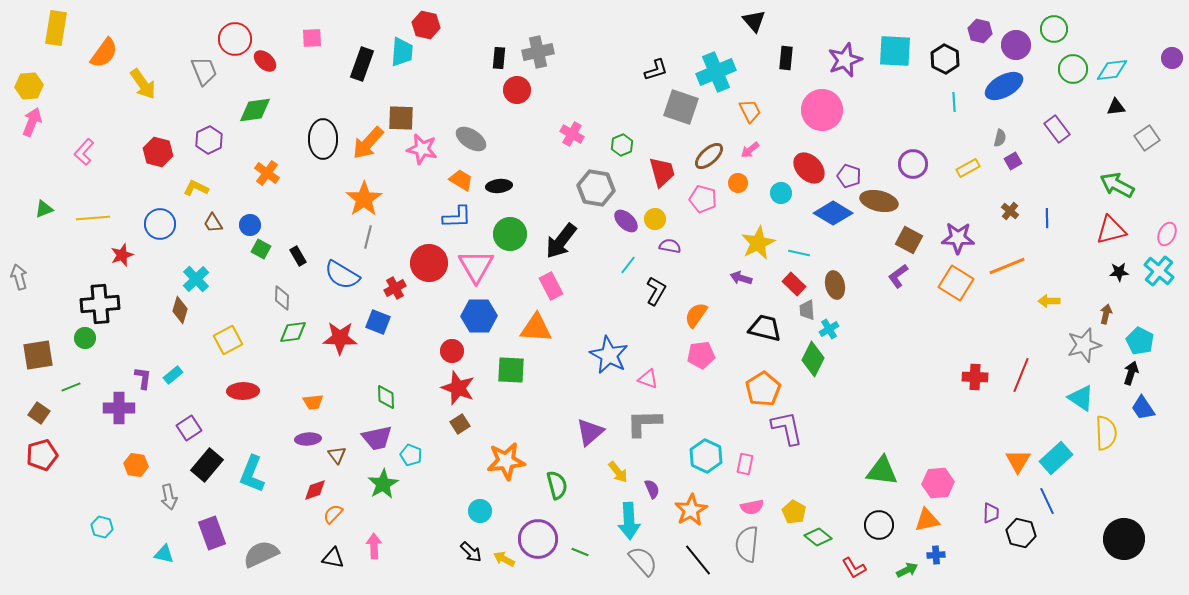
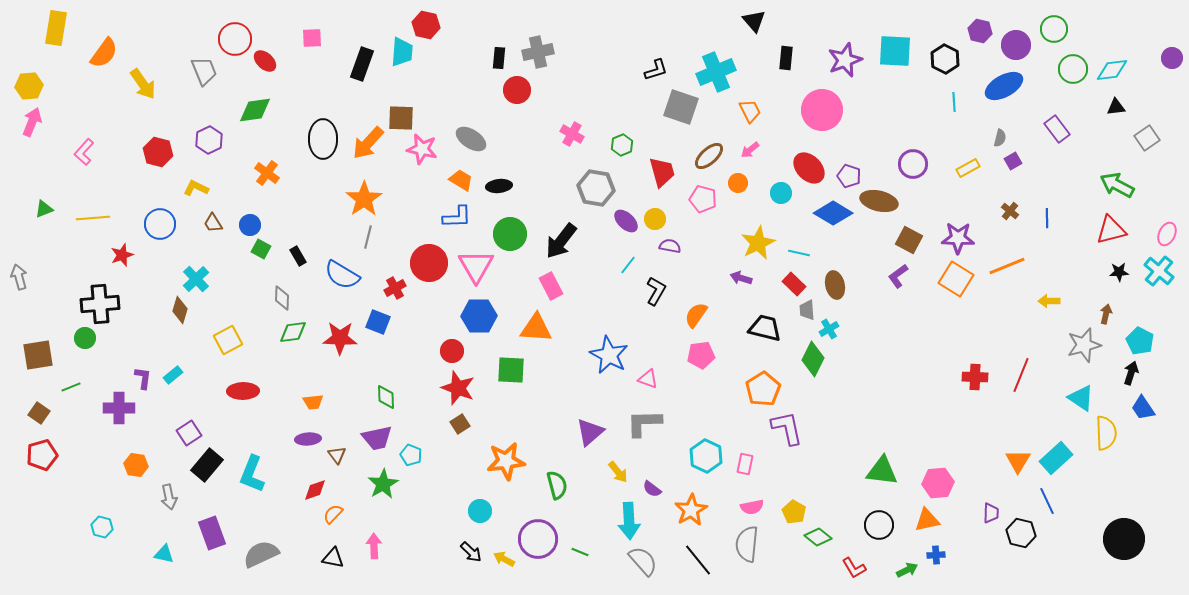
orange square at (956, 283): moved 4 px up
purple square at (189, 428): moved 5 px down
purple semicircle at (652, 489): rotated 150 degrees clockwise
